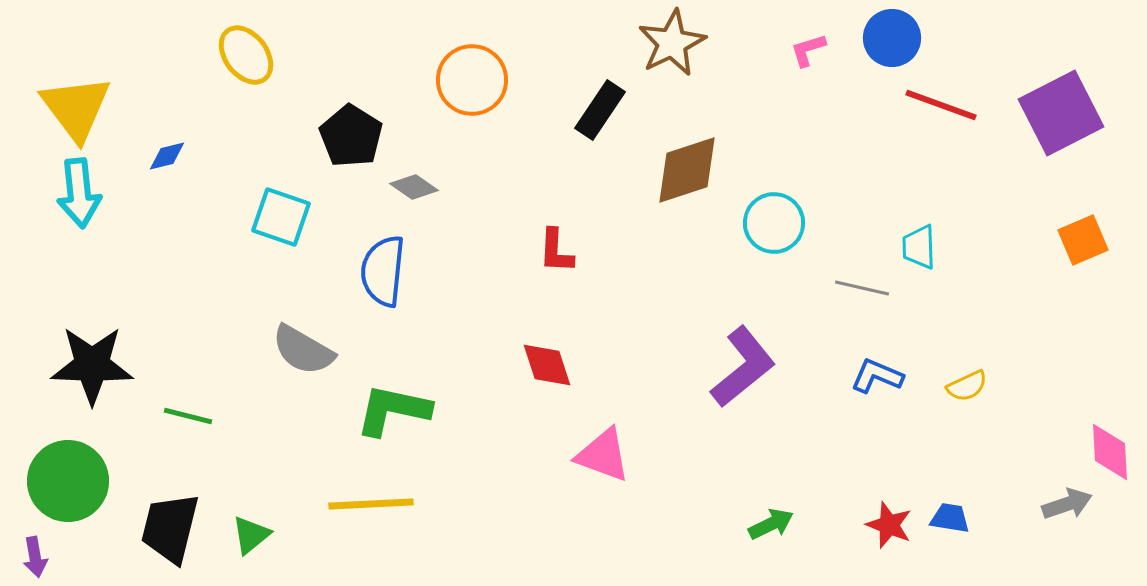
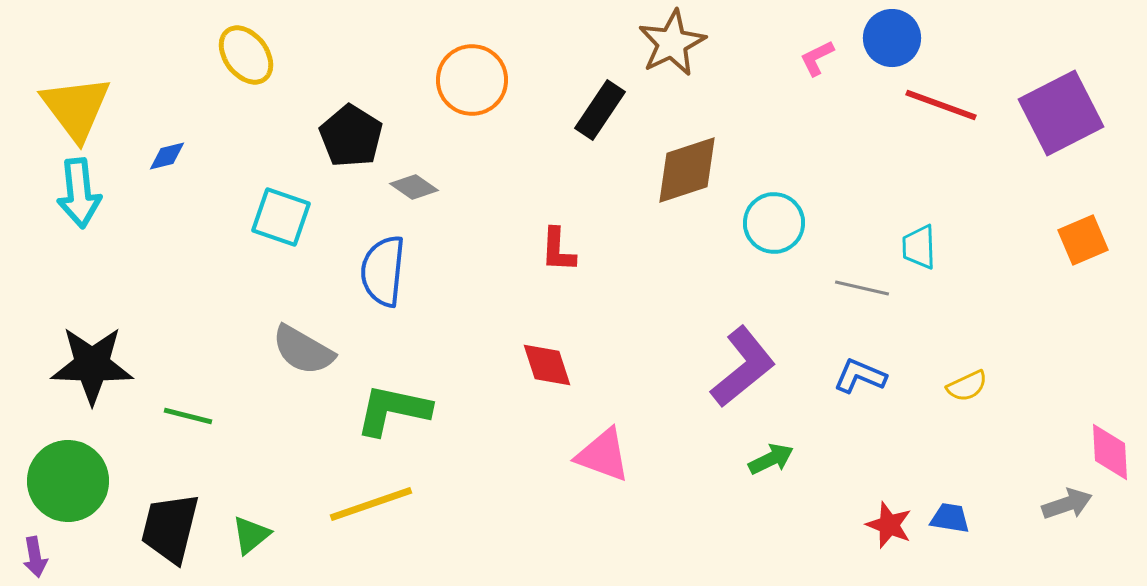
pink L-shape: moved 9 px right, 8 px down; rotated 9 degrees counterclockwise
red L-shape: moved 2 px right, 1 px up
blue L-shape: moved 17 px left
yellow line: rotated 16 degrees counterclockwise
green arrow: moved 65 px up
